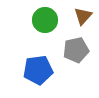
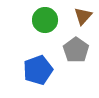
gray pentagon: rotated 25 degrees counterclockwise
blue pentagon: rotated 12 degrees counterclockwise
